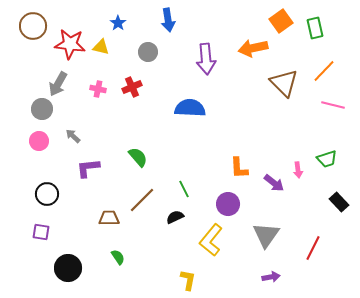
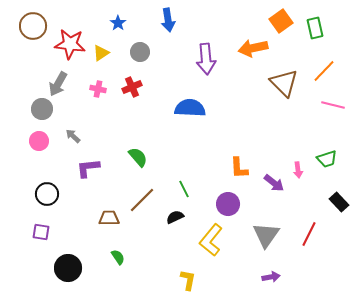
yellow triangle at (101, 47): moved 6 px down; rotated 48 degrees counterclockwise
gray circle at (148, 52): moved 8 px left
red line at (313, 248): moved 4 px left, 14 px up
